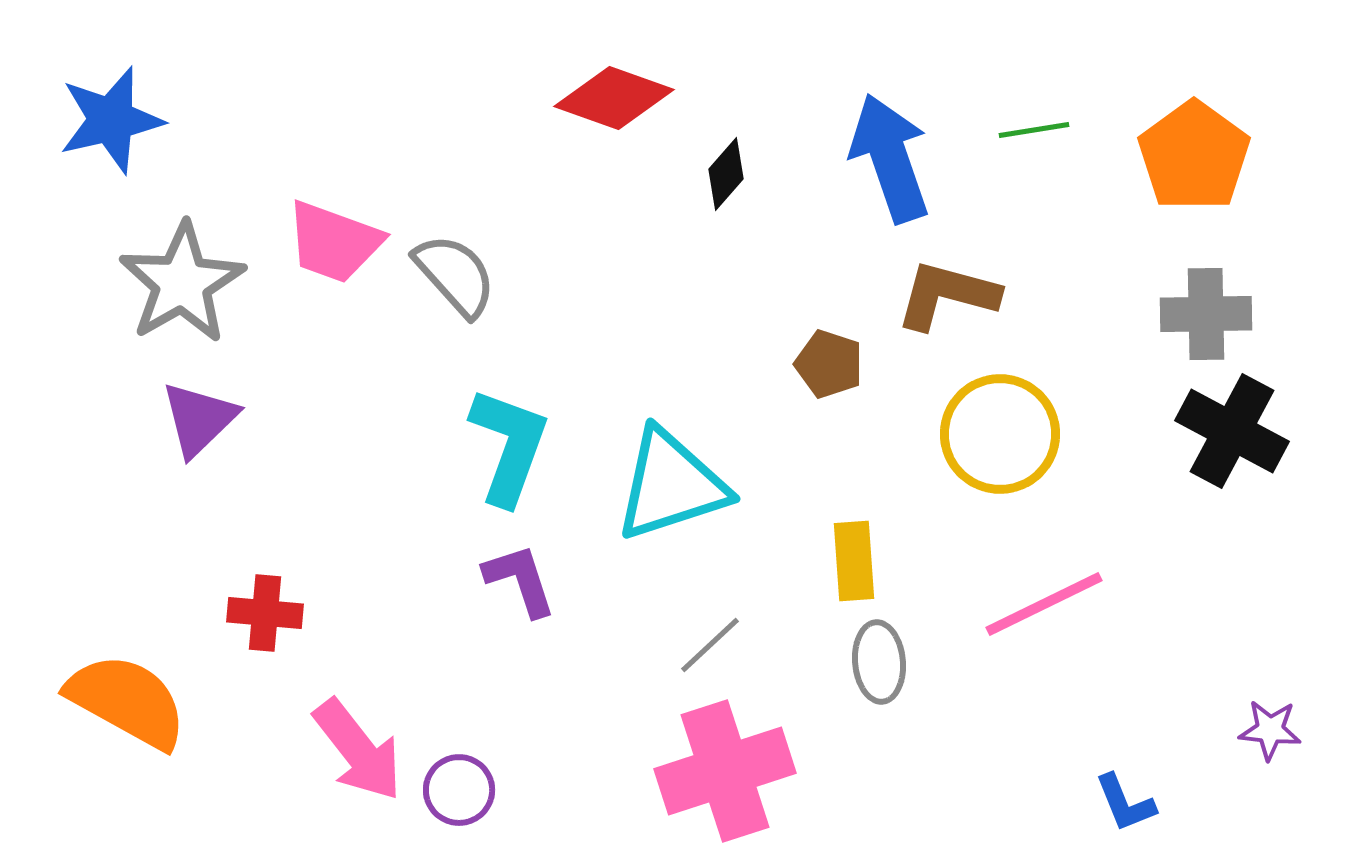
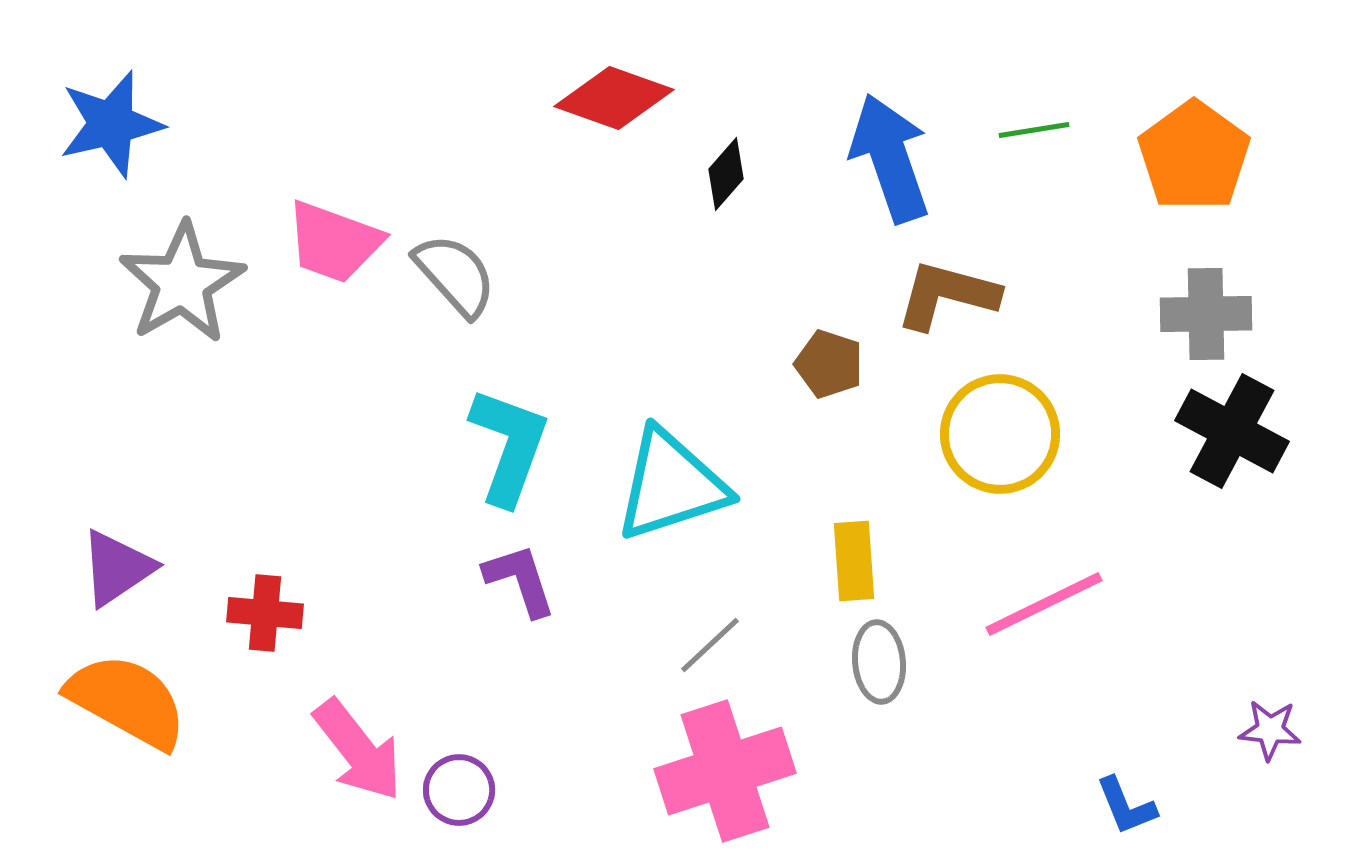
blue star: moved 4 px down
purple triangle: moved 82 px left, 149 px down; rotated 10 degrees clockwise
blue L-shape: moved 1 px right, 3 px down
